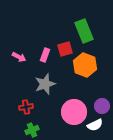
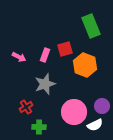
green rectangle: moved 7 px right, 5 px up
red cross: rotated 24 degrees counterclockwise
green cross: moved 7 px right, 3 px up; rotated 24 degrees clockwise
